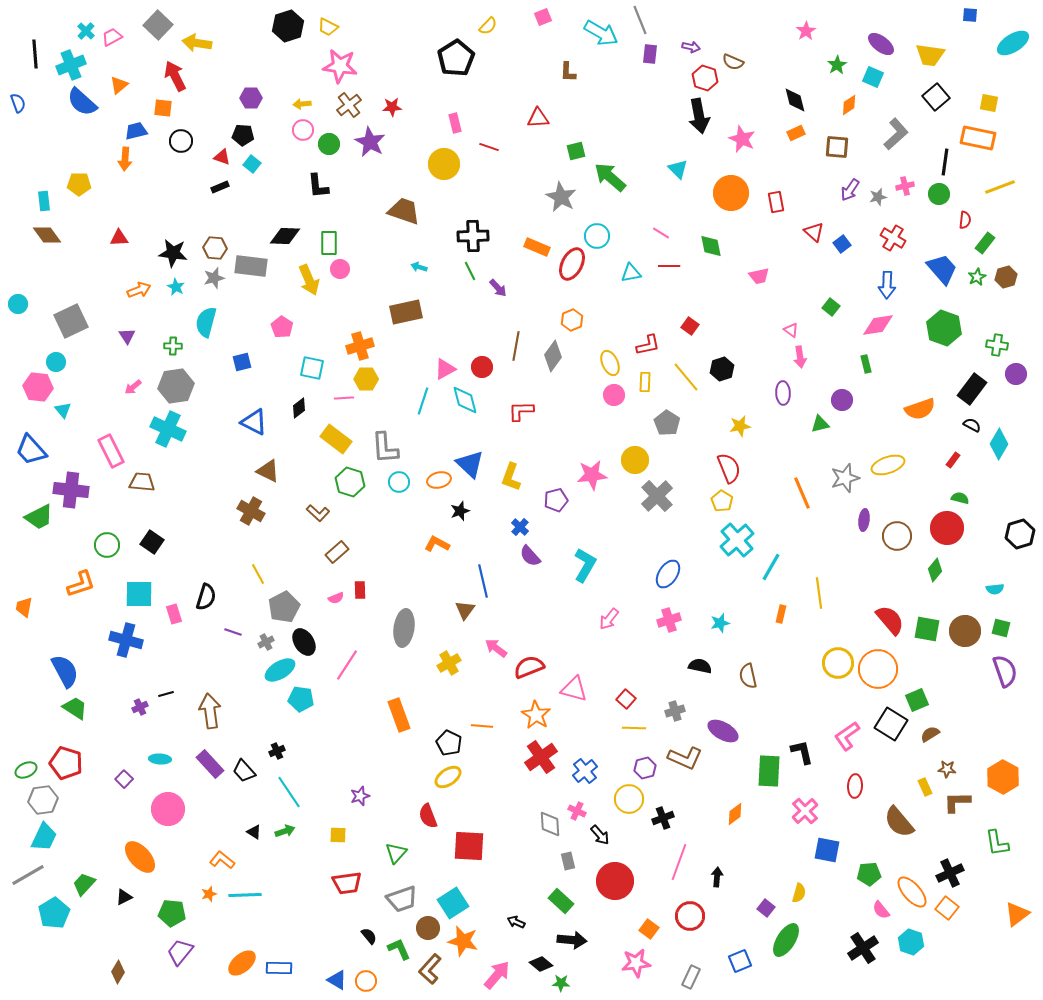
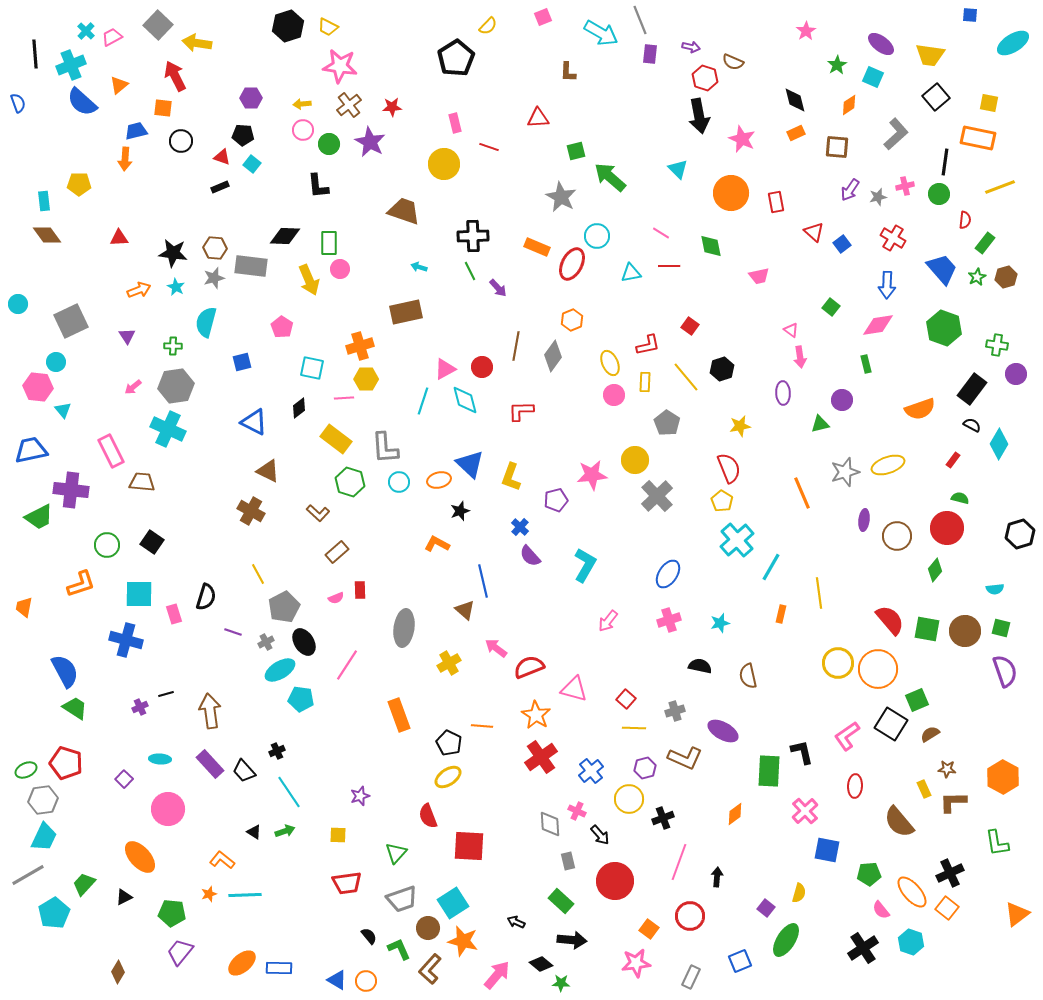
blue trapezoid at (31, 450): rotated 120 degrees clockwise
gray star at (845, 478): moved 6 px up
brown triangle at (465, 610): rotated 25 degrees counterclockwise
pink arrow at (609, 619): moved 1 px left, 2 px down
blue cross at (585, 771): moved 6 px right
yellow rectangle at (925, 787): moved 1 px left, 2 px down
brown L-shape at (957, 802): moved 4 px left
